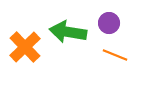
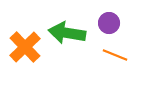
green arrow: moved 1 px left, 1 px down
